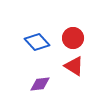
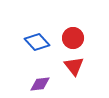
red triangle: rotated 20 degrees clockwise
